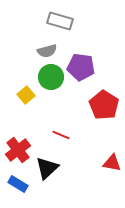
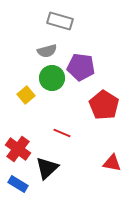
green circle: moved 1 px right, 1 px down
red line: moved 1 px right, 2 px up
red cross: moved 1 px up; rotated 15 degrees counterclockwise
